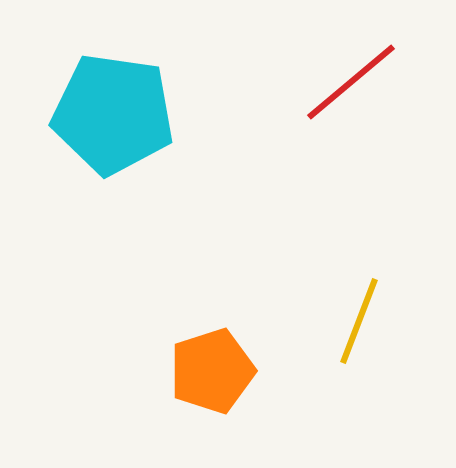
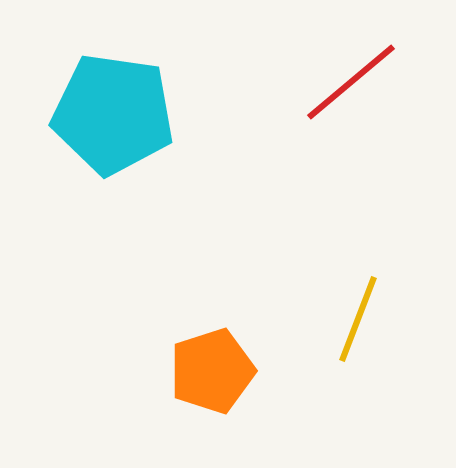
yellow line: moved 1 px left, 2 px up
